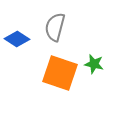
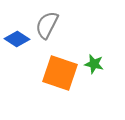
gray semicircle: moved 8 px left, 2 px up; rotated 12 degrees clockwise
